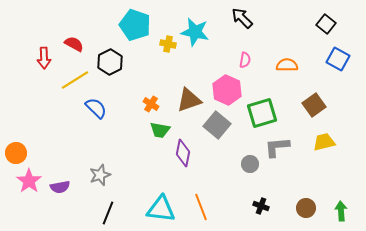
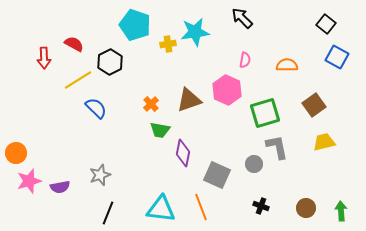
cyan star: rotated 20 degrees counterclockwise
yellow cross: rotated 21 degrees counterclockwise
blue square: moved 1 px left, 2 px up
yellow line: moved 3 px right
orange cross: rotated 14 degrees clockwise
green square: moved 3 px right
gray square: moved 50 px down; rotated 16 degrees counterclockwise
gray L-shape: rotated 84 degrees clockwise
gray circle: moved 4 px right
pink star: rotated 20 degrees clockwise
